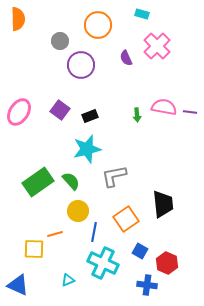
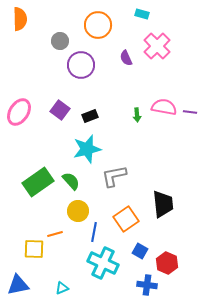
orange semicircle: moved 2 px right
cyan triangle: moved 6 px left, 8 px down
blue triangle: rotated 35 degrees counterclockwise
